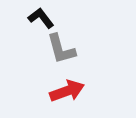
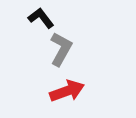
gray L-shape: rotated 136 degrees counterclockwise
